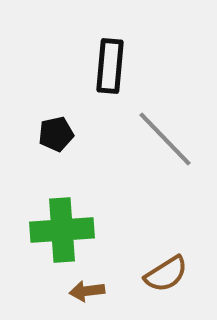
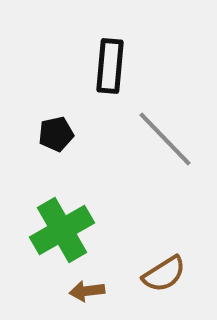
green cross: rotated 26 degrees counterclockwise
brown semicircle: moved 2 px left
